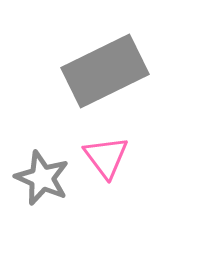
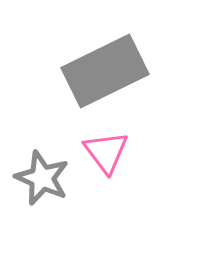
pink triangle: moved 5 px up
